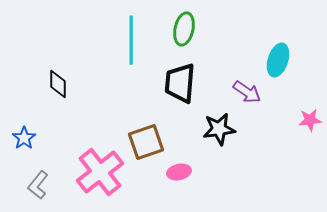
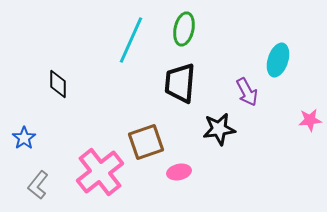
cyan line: rotated 24 degrees clockwise
purple arrow: rotated 28 degrees clockwise
